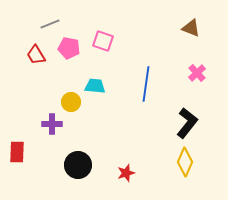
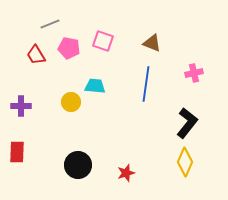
brown triangle: moved 39 px left, 15 px down
pink cross: moved 3 px left; rotated 30 degrees clockwise
purple cross: moved 31 px left, 18 px up
